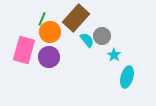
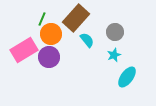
orange circle: moved 1 px right, 2 px down
gray circle: moved 13 px right, 4 px up
pink rectangle: rotated 44 degrees clockwise
cyan star: rotated 16 degrees clockwise
cyan ellipse: rotated 20 degrees clockwise
